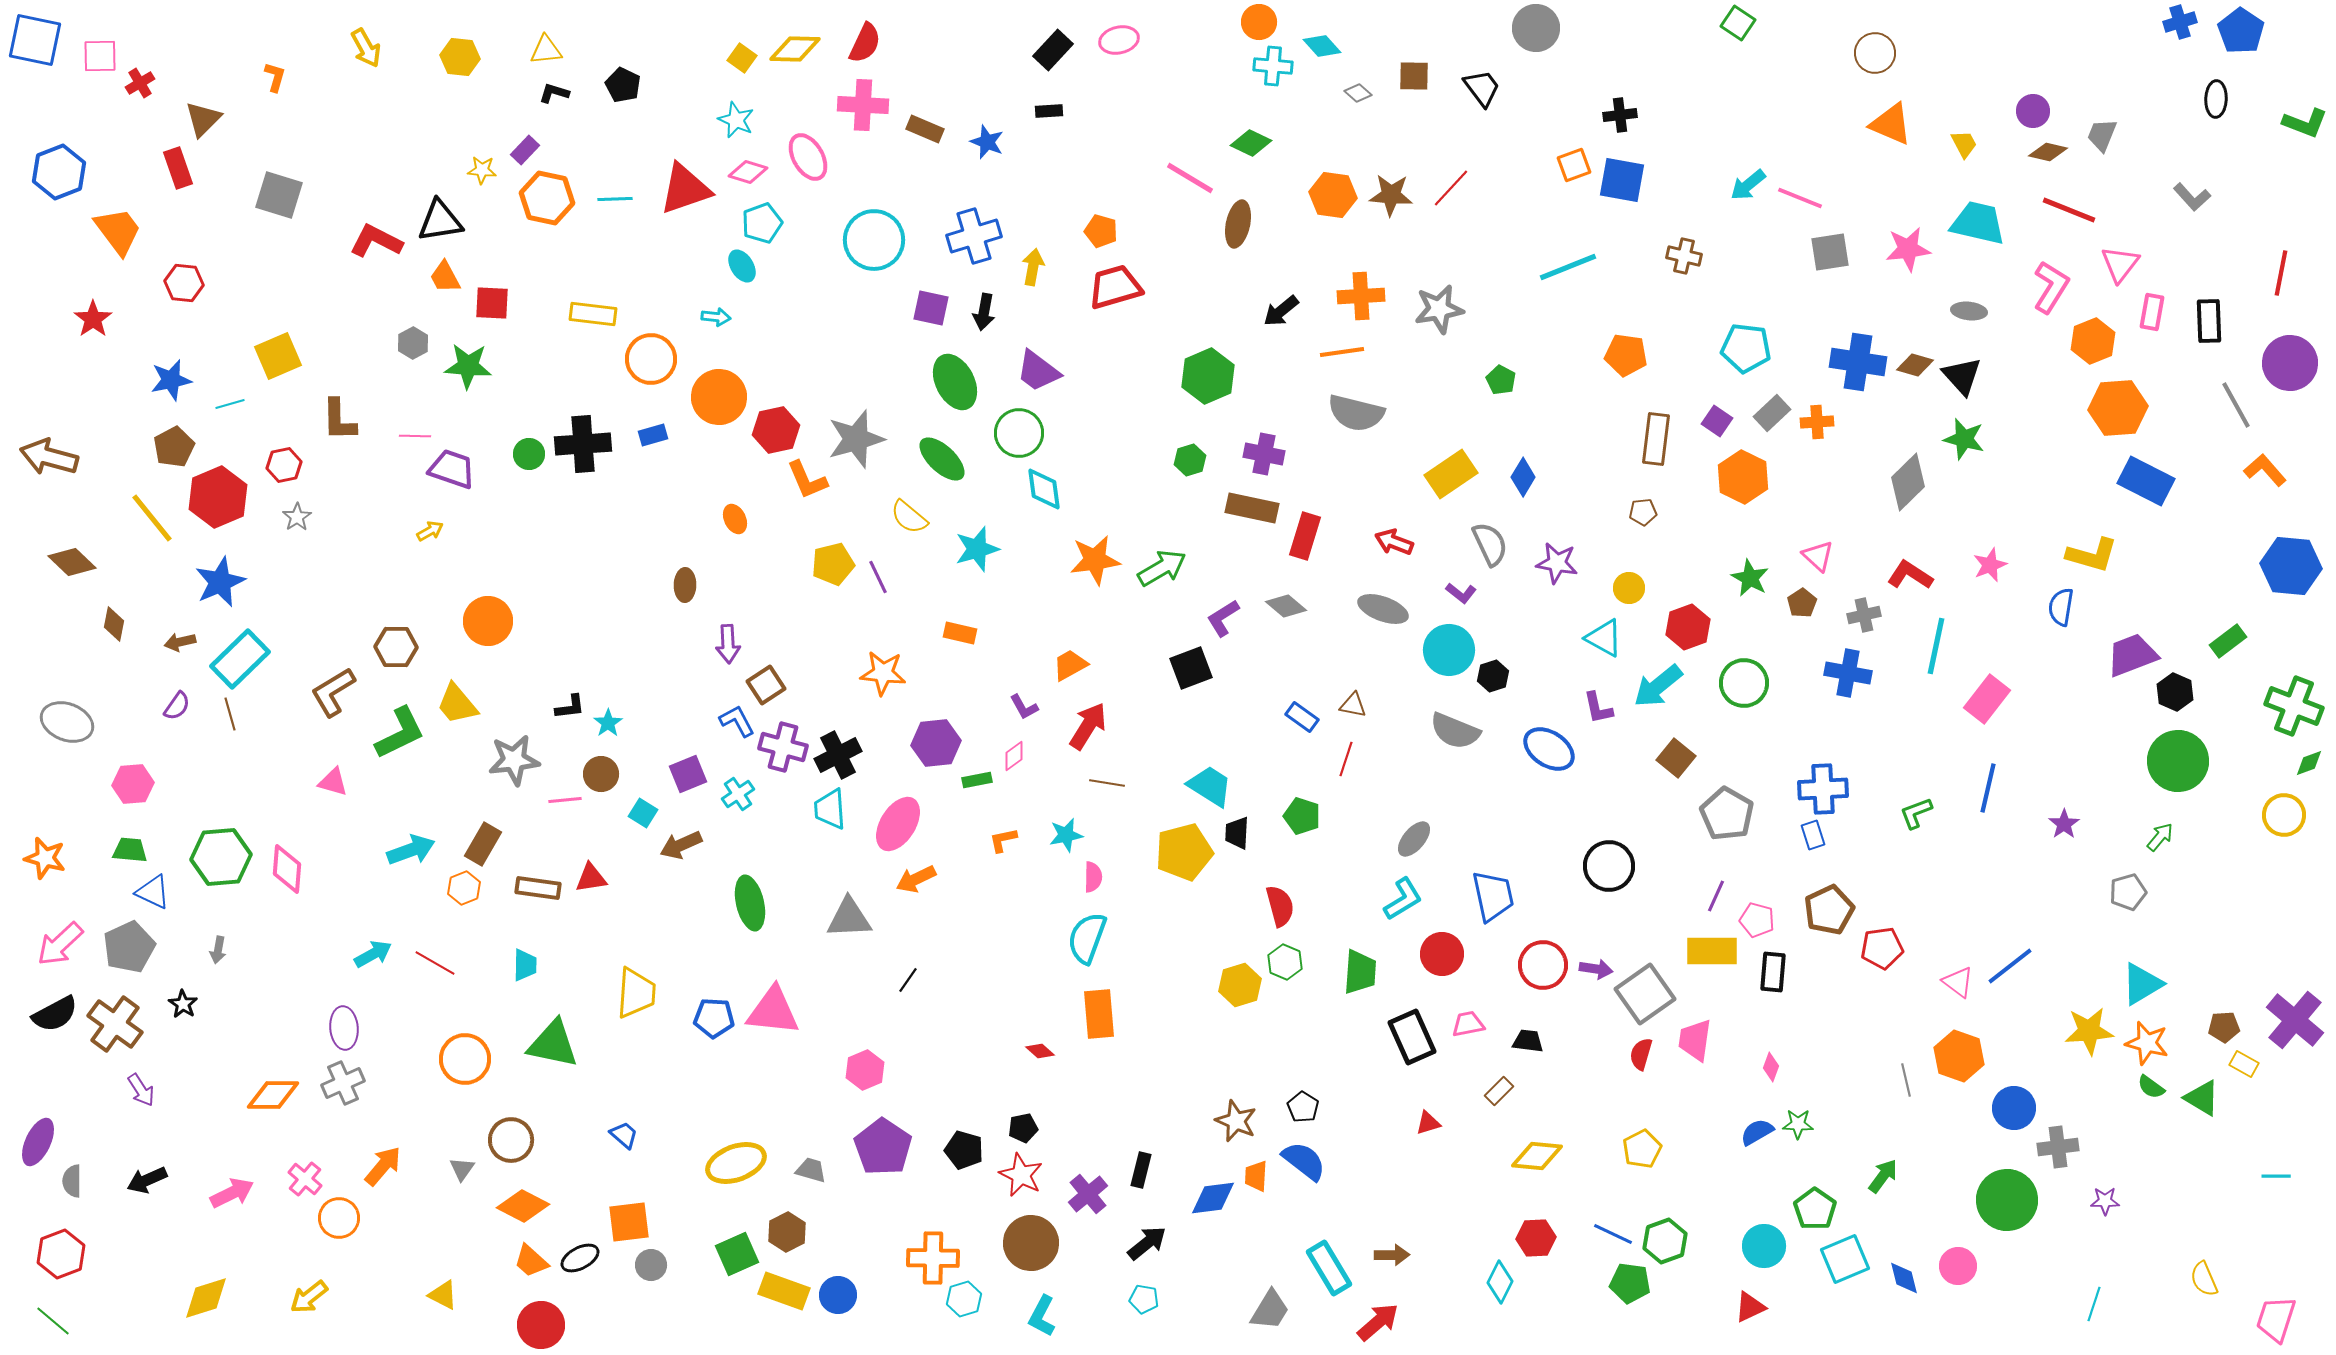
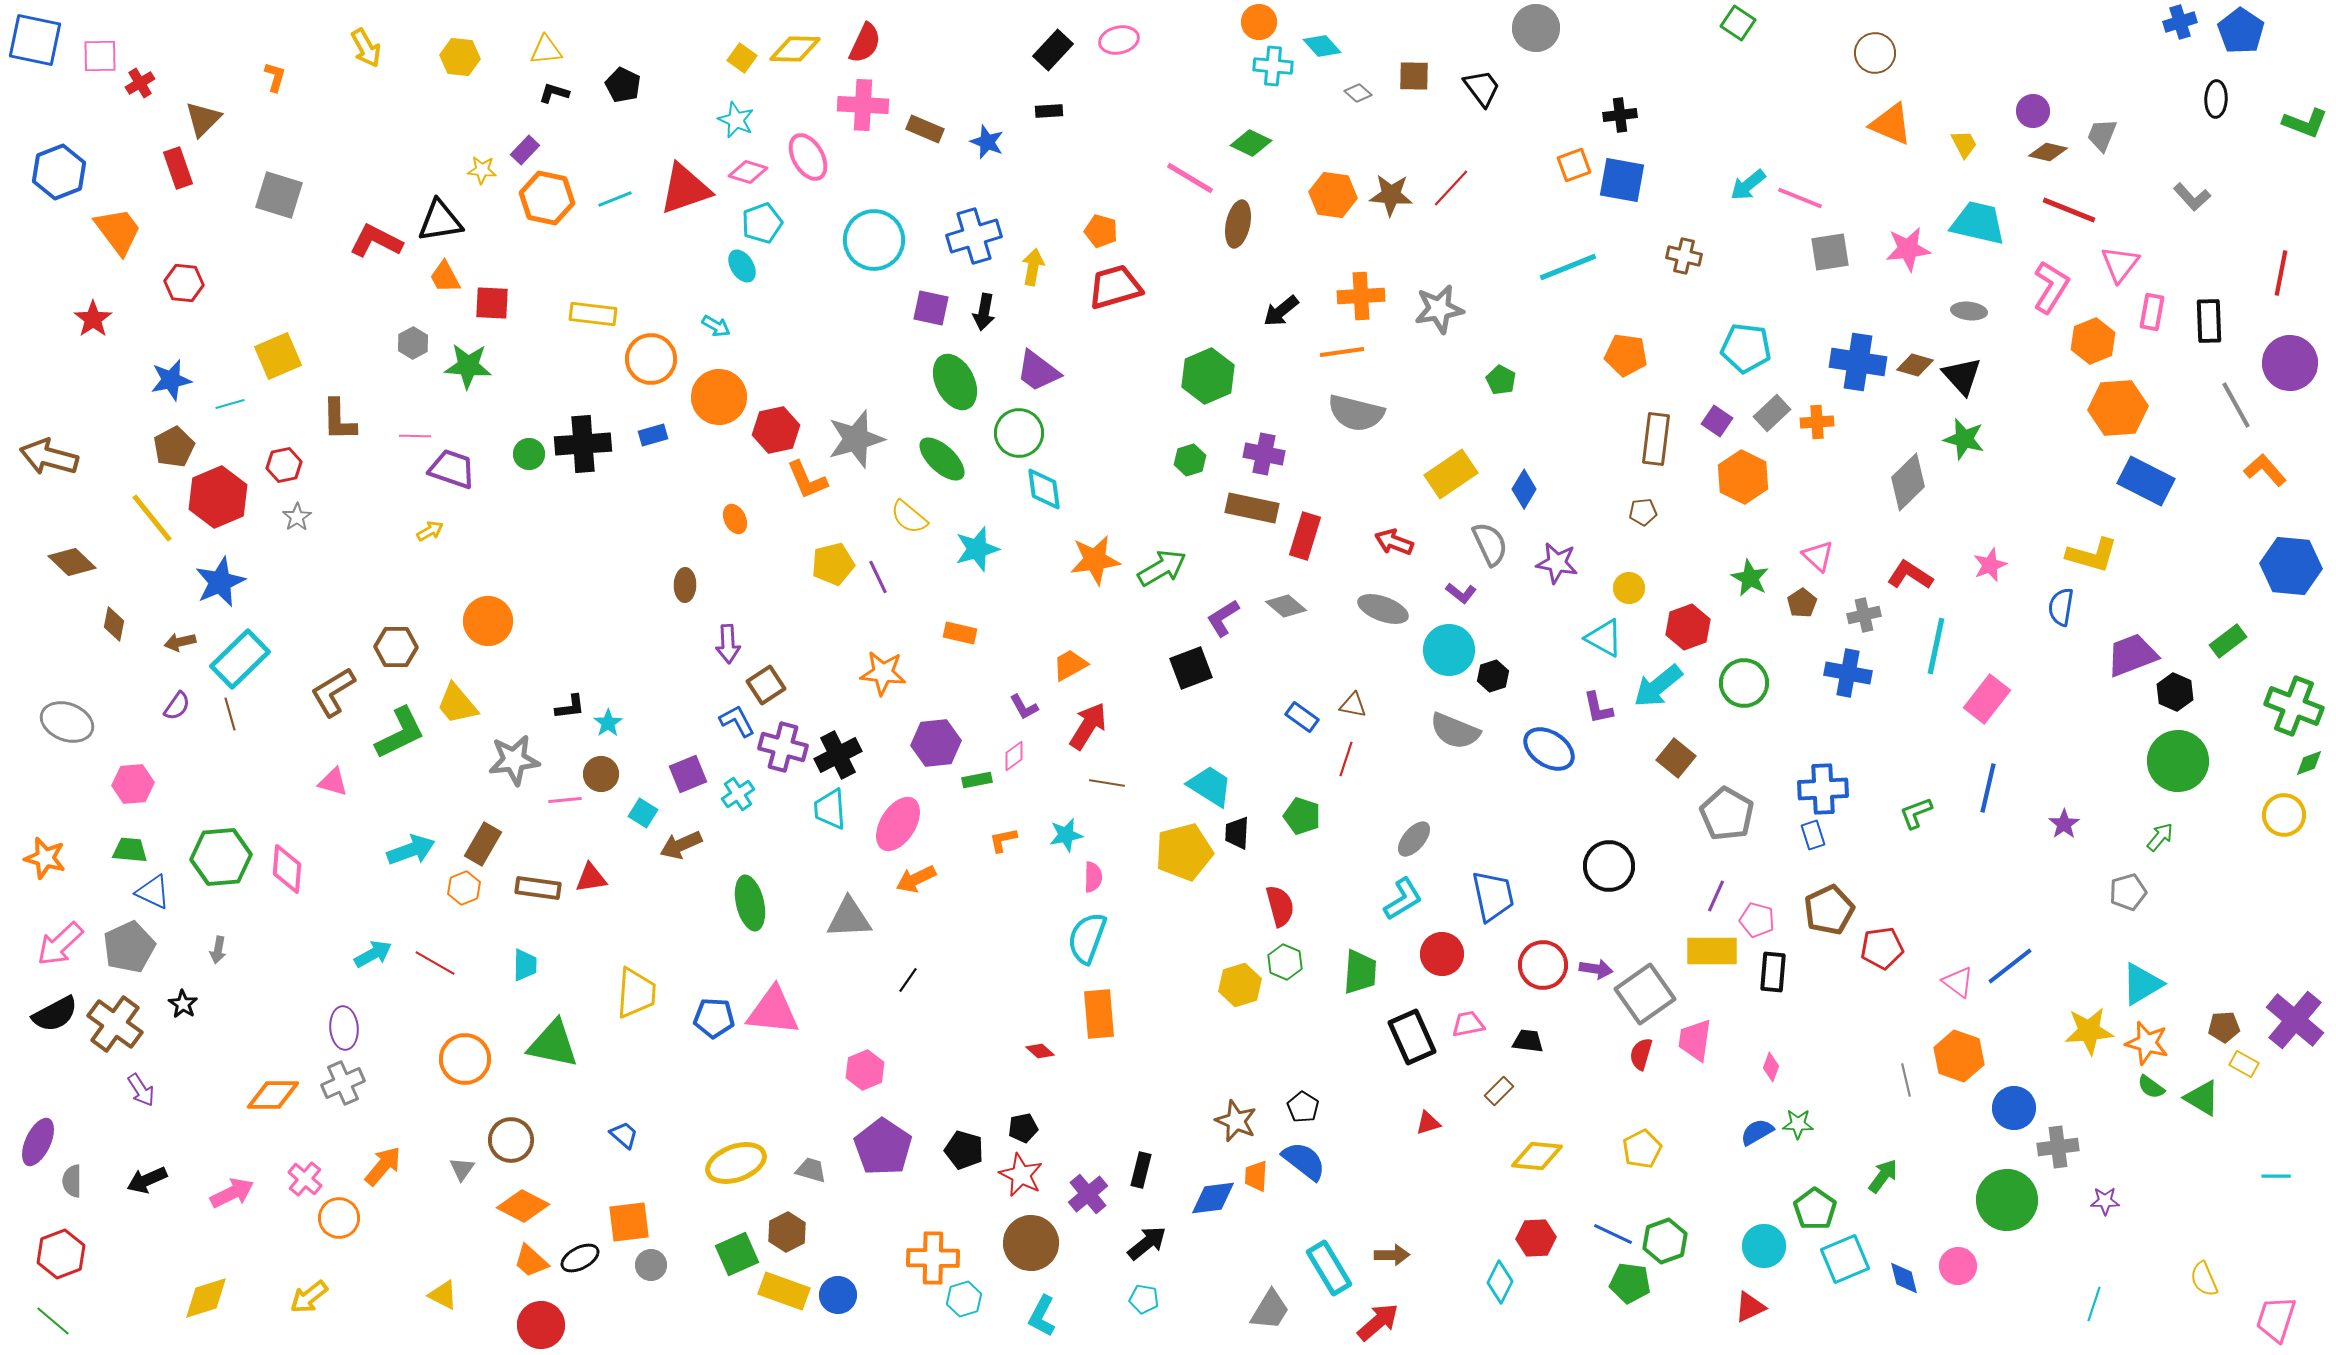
cyan line at (615, 199): rotated 20 degrees counterclockwise
cyan arrow at (716, 317): moved 9 px down; rotated 24 degrees clockwise
blue diamond at (1523, 477): moved 1 px right, 12 px down
